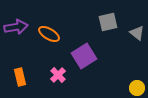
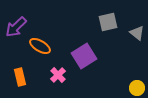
purple arrow: rotated 145 degrees clockwise
orange ellipse: moved 9 px left, 12 px down
